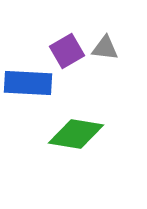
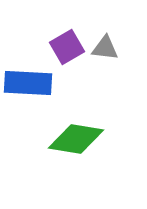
purple square: moved 4 px up
green diamond: moved 5 px down
